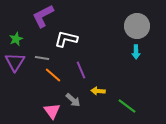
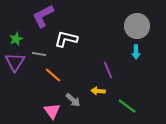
gray line: moved 3 px left, 4 px up
purple line: moved 27 px right
